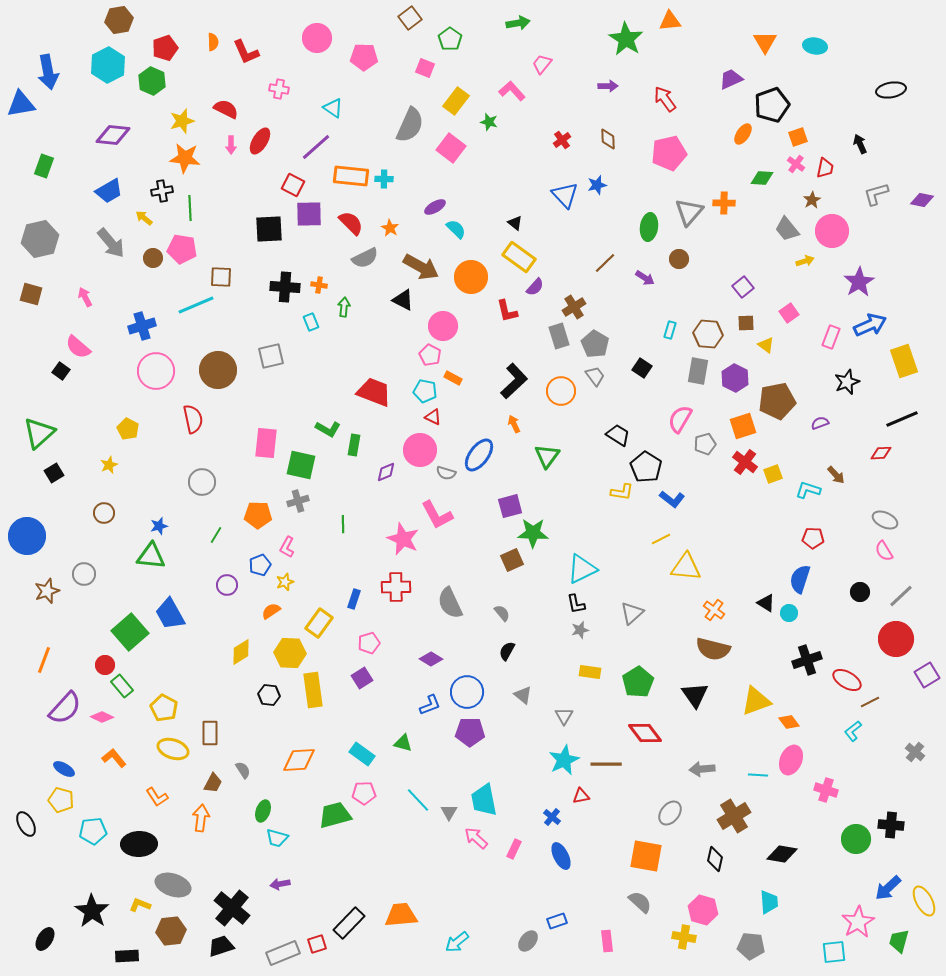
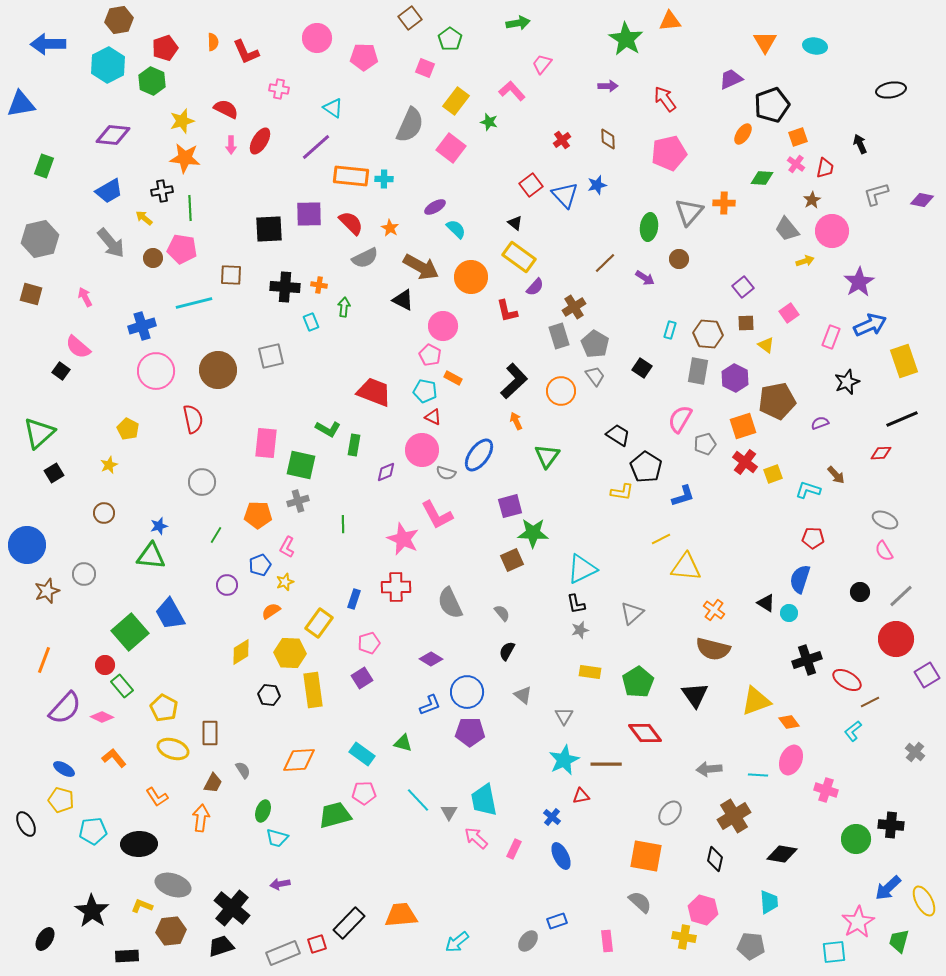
blue arrow at (48, 72): moved 28 px up; rotated 100 degrees clockwise
red square at (293, 185): moved 238 px right; rotated 25 degrees clockwise
brown square at (221, 277): moved 10 px right, 2 px up
cyan line at (196, 305): moved 2 px left, 2 px up; rotated 9 degrees clockwise
orange arrow at (514, 424): moved 2 px right, 3 px up
pink circle at (420, 450): moved 2 px right
blue L-shape at (672, 499): moved 11 px right, 3 px up; rotated 55 degrees counterclockwise
blue circle at (27, 536): moved 9 px down
gray arrow at (702, 769): moved 7 px right
yellow L-shape at (140, 905): moved 2 px right, 1 px down
